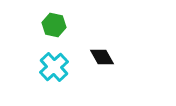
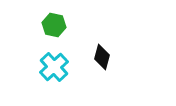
black diamond: rotated 45 degrees clockwise
